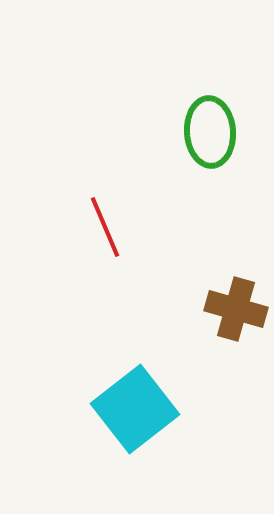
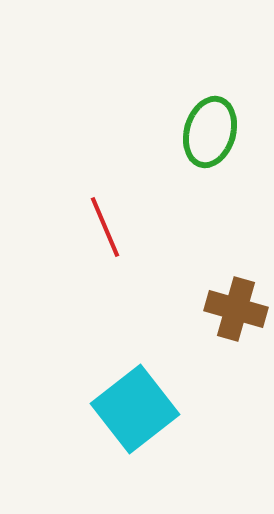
green ellipse: rotated 20 degrees clockwise
